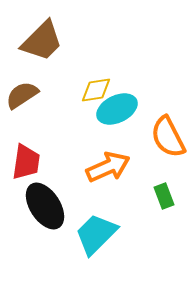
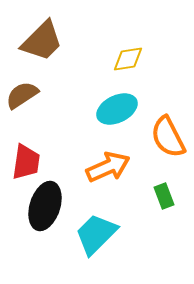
yellow diamond: moved 32 px right, 31 px up
black ellipse: rotated 51 degrees clockwise
